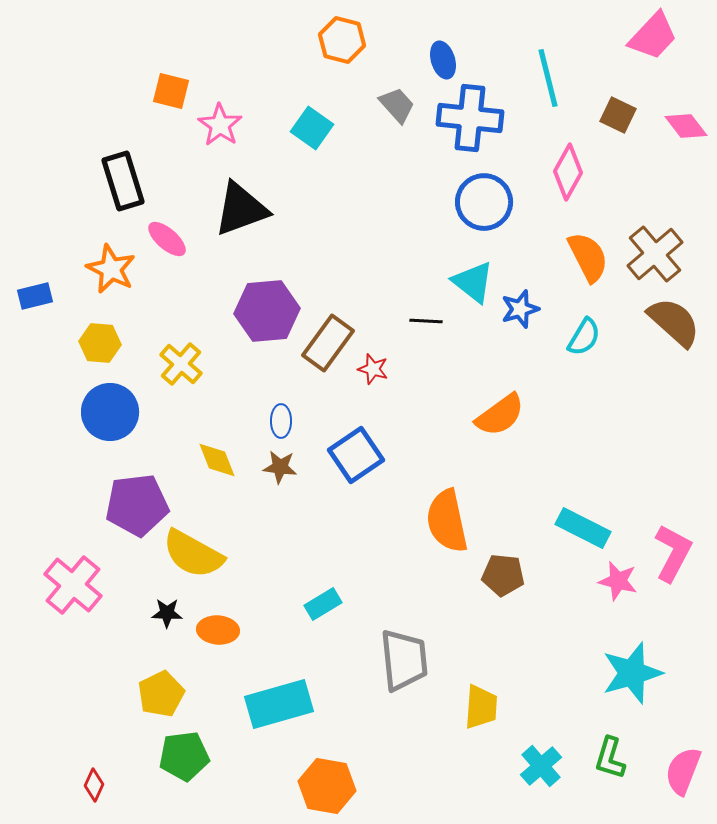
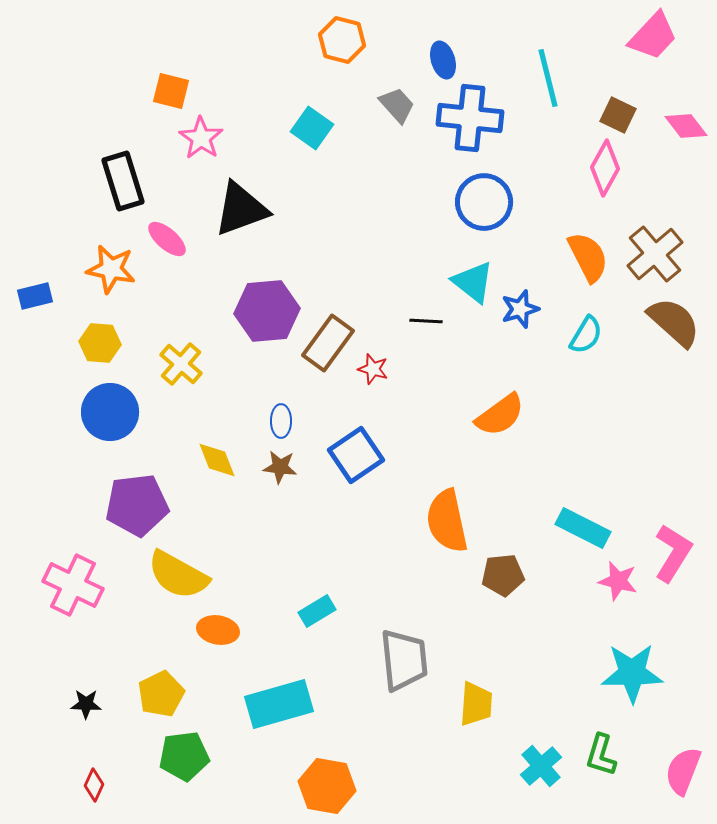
pink star at (220, 125): moved 19 px left, 13 px down
pink diamond at (568, 172): moved 37 px right, 4 px up
orange star at (111, 269): rotated 15 degrees counterclockwise
cyan semicircle at (584, 337): moved 2 px right, 2 px up
pink L-shape at (673, 553): rotated 4 degrees clockwise
yellow semicircle at (193, 554): moved 15 px left, 21 px down
brown pentagon at (503, 575): rotated 12 degrees counterclockwise
pink cross at (73, 585): rotated 14 degrees counterclockwise
cyan rectangle at (323, 604): moved 6 px left, 7 px down
black star at (167, 613): moved 81 px left, 91 px down
orange ellipse at (218, 630): rotated 6 degrees clockwise
cyan star at (632, 673): rotated 16 degrees clockwise
yellow trapezoid at (481, 707): moved 5 px left, 3 px up
green L-shape at (610, 758): moved 9 px left, 3 px up
